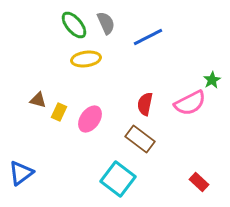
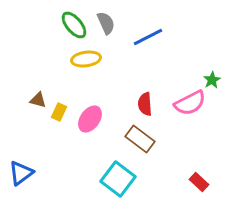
red semicircle: rotated 15 degrees counterclockwise
